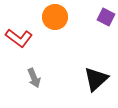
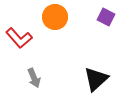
red L-shape: rotated 12 degrees clockwise
